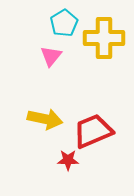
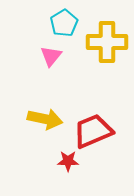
yellow cross: moved 3 px right, 4 px down
red star: moved 1 px down
